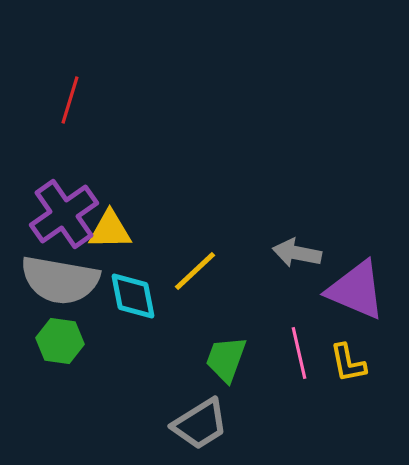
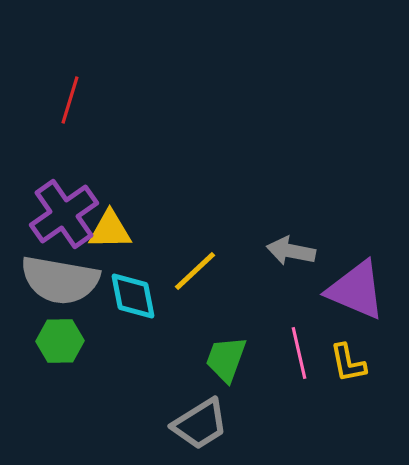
gray arrow: moved 6 px left, 2 px up
green hexagon: rotated 9 degrees counterclockwise
